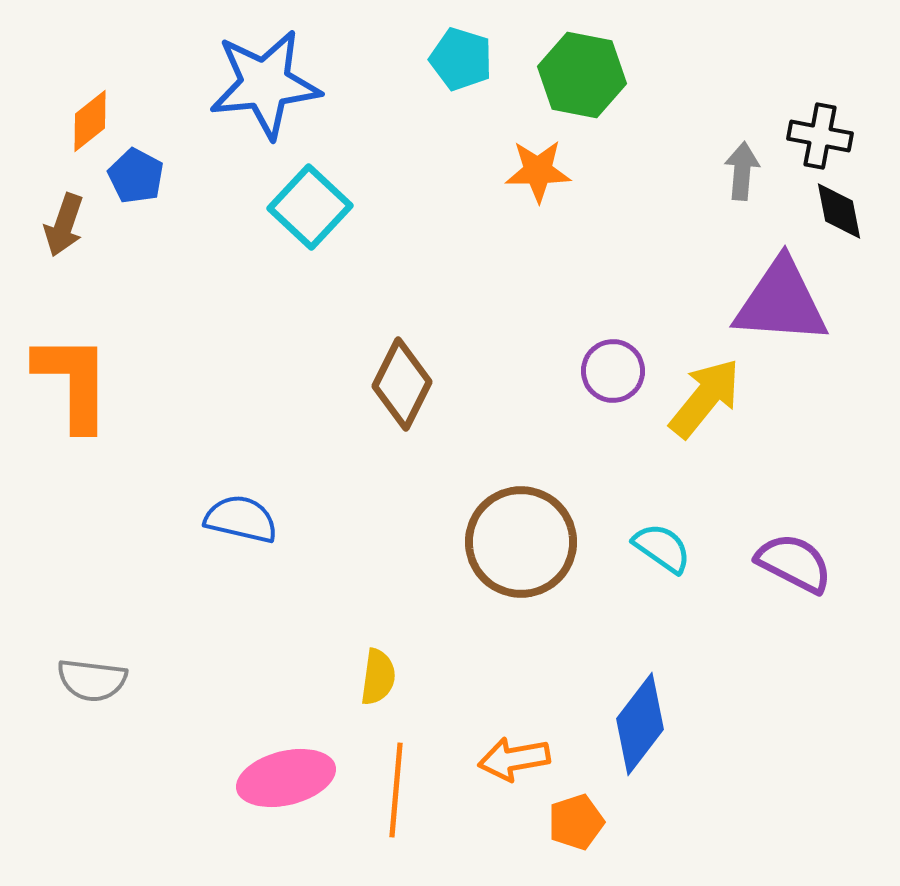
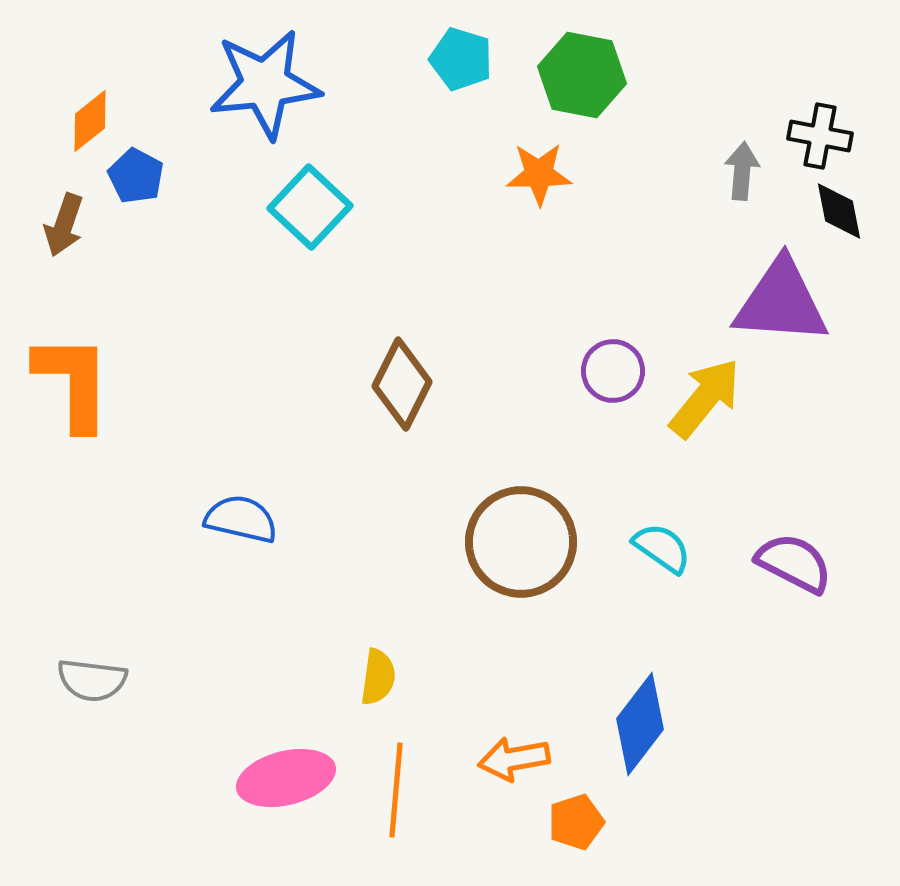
orange star: moved 1 px right, 3 px down
